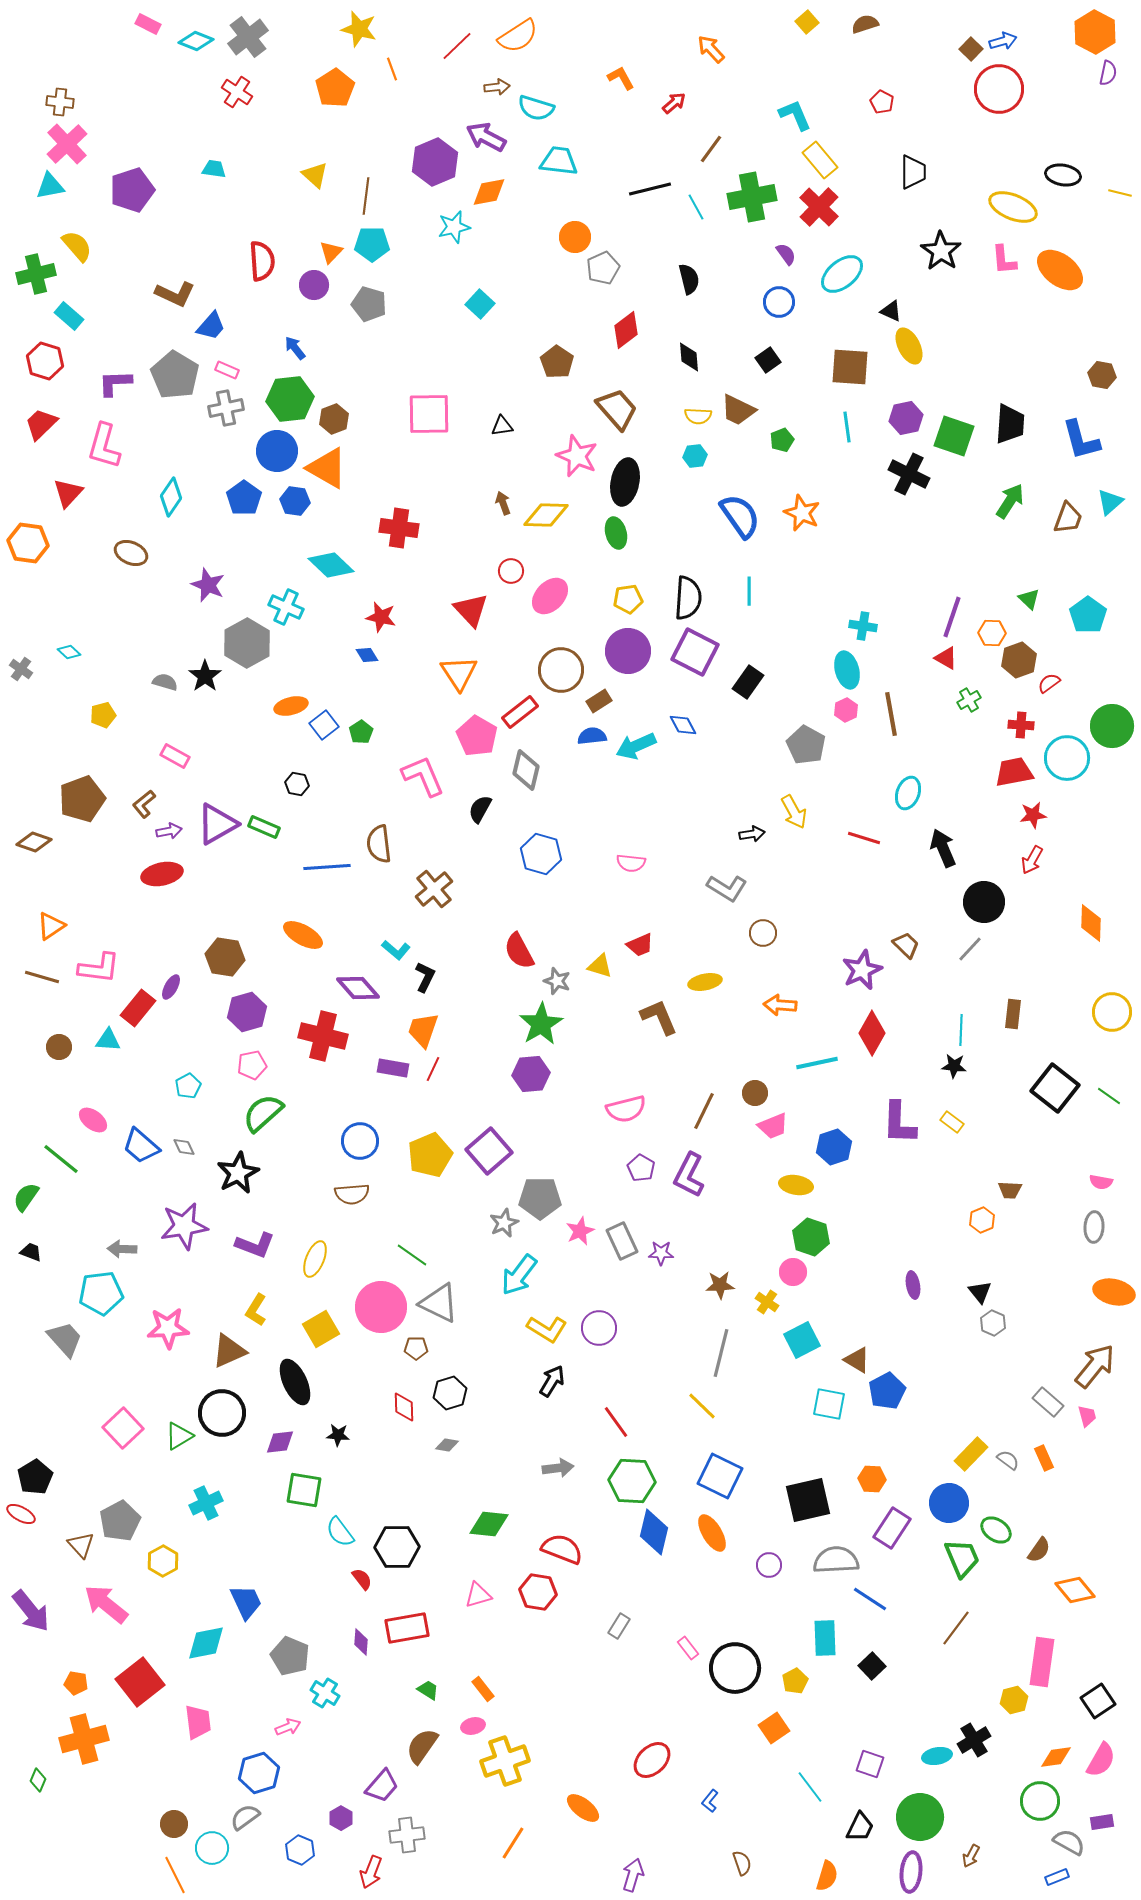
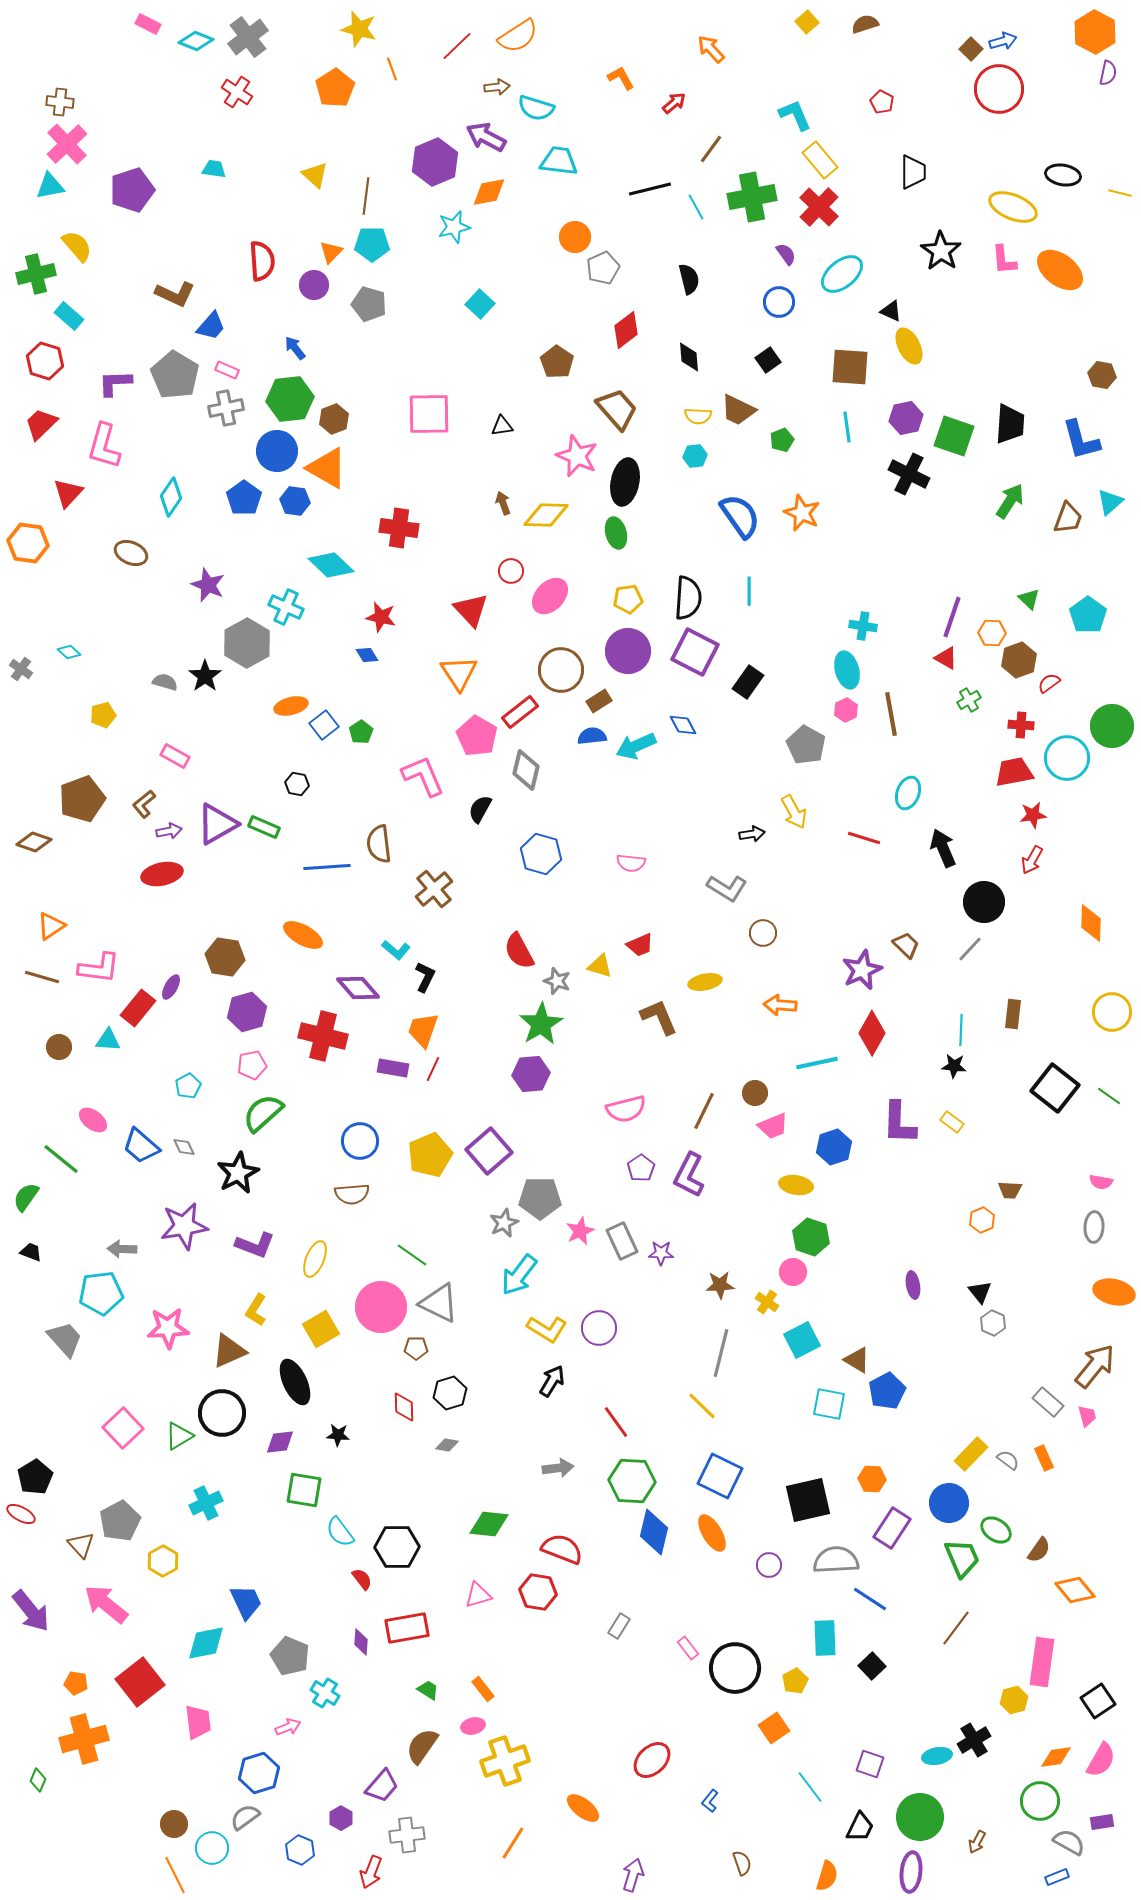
purple pentagon at (641, 1168): rotated 8 degrees clockwise
brown arrow at (971, 1856): moved 6 px right, 14 px up
